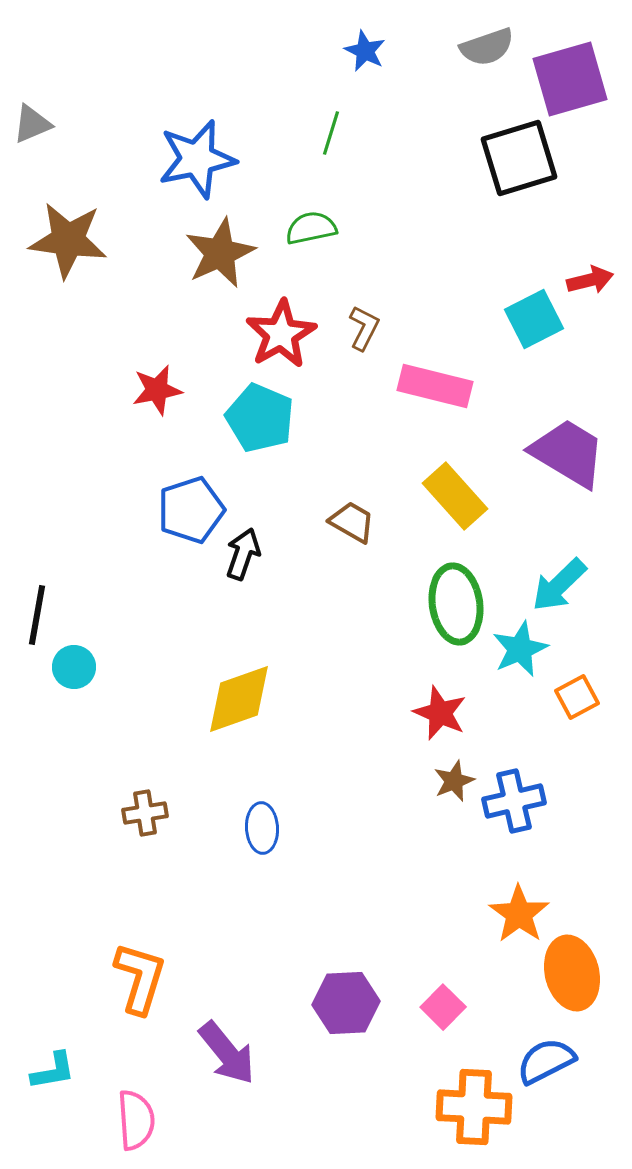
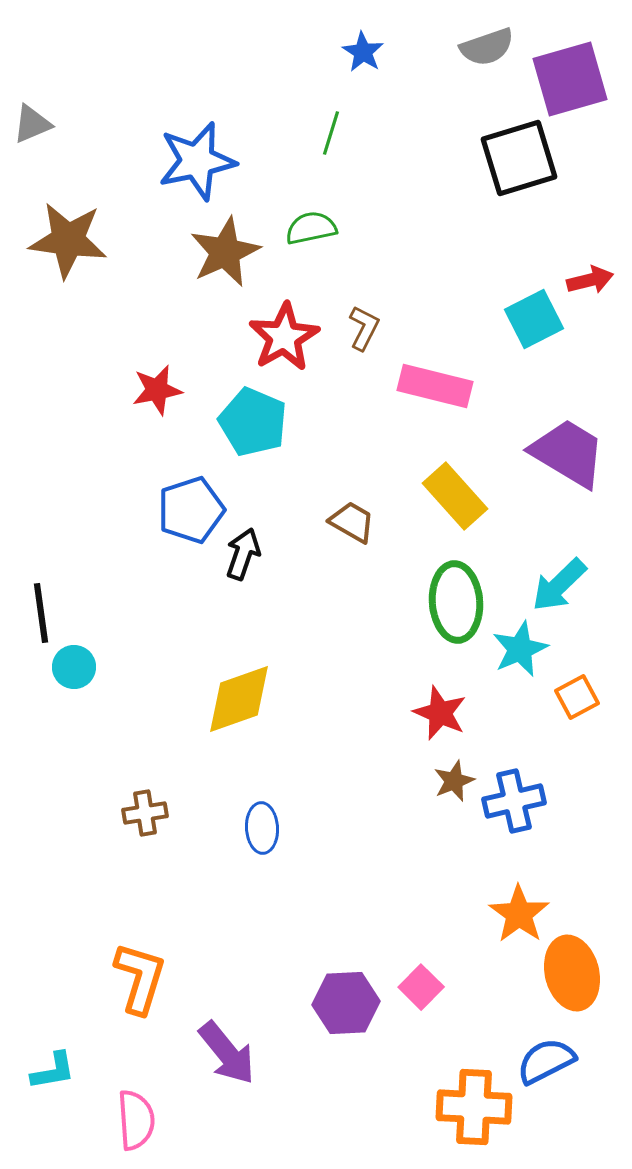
blue star at (365, 51): moved 2 px left, 1 px down; rotated 6 degrees clockwise
blue star at (197, 159): moved 2 px down
brown star at (220, 253): moved 5 px right, 1 px up
red star at (281, 334): moved 3 px right, 3 px down
cyan pentagon at (260, 418): moved 7 px left, 4 px down
green ellipse at (456, 604): moved 2 px up; rotated 4 degrees clockwise
black line at (37, 615): moved 4 px right, 2 px up; rotated 18 degrees counterclockwise
pink square at (443, 1007): moved 22 px left, 20 px up
